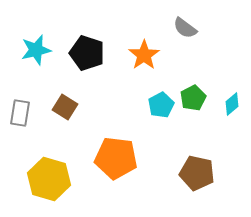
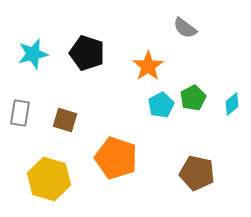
cyan star: moved 3 px left, 4 px down
orange star: moved 4 px right, 11 px down
brown square: moved 13 px down; rotated 15 degrees counterclockwise
orange pentagon: rotated 12 degrees clockwise
